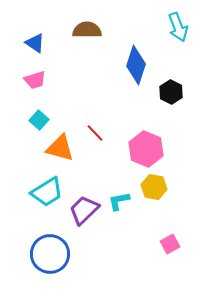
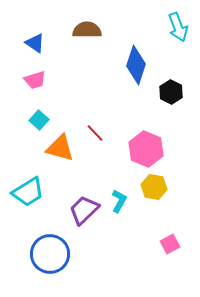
cyan trapezoid: moved 19 px left
cyan L-shape: rotated 130 degrees clockwise
